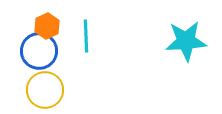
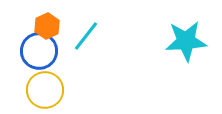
cyan line: rotated 40 degrees clockwise
